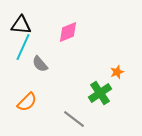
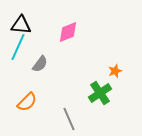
cyan line: moved 5 px left
gray semicircle: rotated 102 degrees counterclockwise
orange star: moved 2 px left, 1 px up
gray line: moved 5 px left; rotated 30 degrees clockwise
